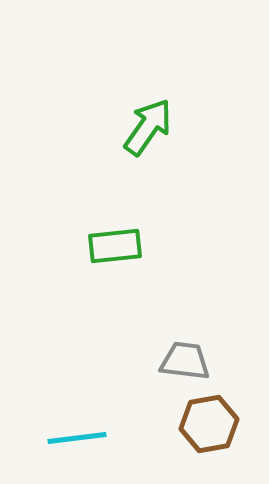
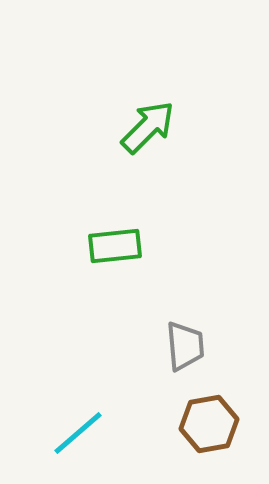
green arrow: rotated 10 degrees clockwise
gray trapezoid: moved 15 px up; rotated 78 degrees clockwise
cyan line: moved 1 px right, 5 px up; rotated 34 degrees counterclockwise
